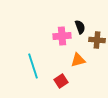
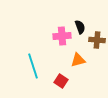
red square: rotated 24 degrees counterclockwise
